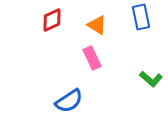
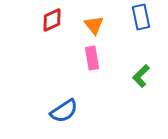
orange triangle: moved 3 px left; rotated 20 degrees clockwise
pink rectangle: rotated 15 degrees clockwise
green L-shape: moved 10 px left, 3 px up; rotated 95 degrees clockwise
blue semicircle: moved 5 px left, 10 px down
